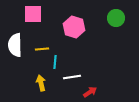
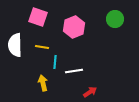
pink square: moved 5 px right, 3 px down; rotated 18 degrees clockwise
green circle: moved 1 px left, 1 px down
pink hexagon: rotated 20 degrees clockwise
yellow line: moved 2 px up; rotated 16 degrees clockwise
white line: moved 2 px right, 6 px up
yellow arrow: moved 2 px right
